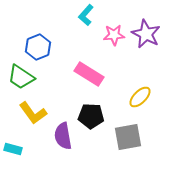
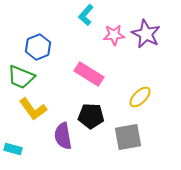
green trapezoid: rotated 12 degrees counterclockwise
yellow L-shape: moved 4 px up
